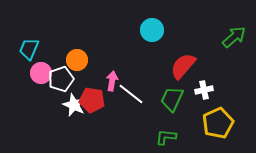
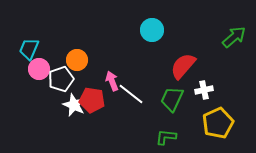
pink circle: moved 2 px left, 4 px up
pink arrow: rotated 30 degrees counterclockwise
